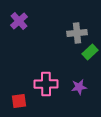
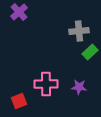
purple cross: moved 9 px up
gray cross: moved 2 px right, 2 px up
purple star: rotated 14 degrees clockwise
red square: rotated 14 degrees counterclockwise
